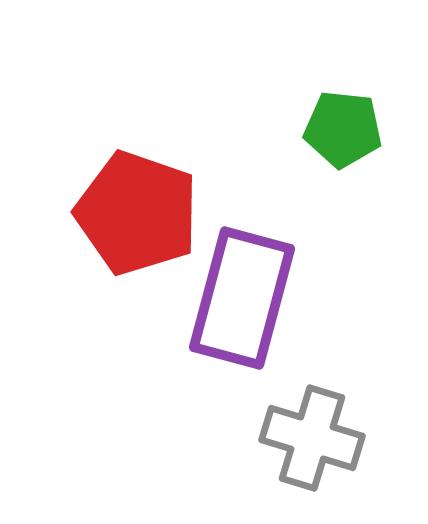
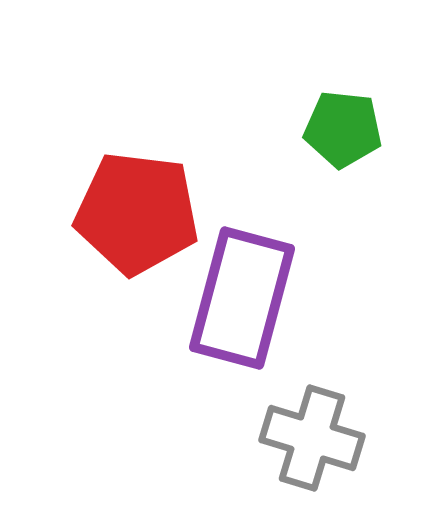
red pentagon: rotated 12 degrees counterclockwise
